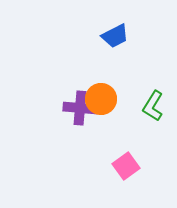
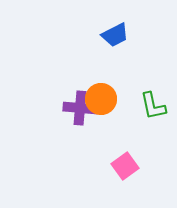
blue trapezoid: moved 1 px up
green L-shape: rotated 44 degrees counterclockwise
pink square: moved 1 px left
